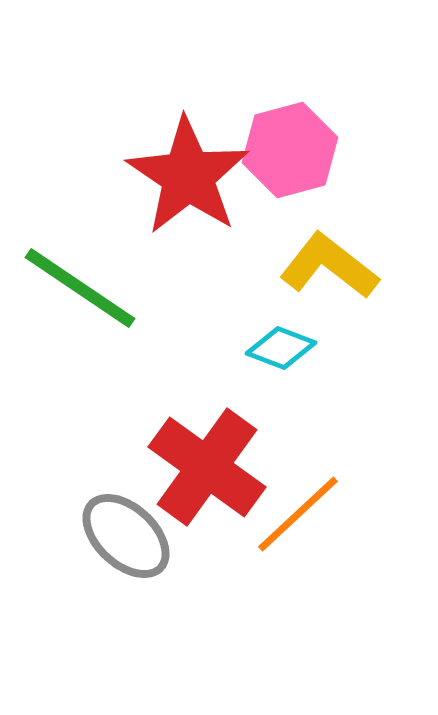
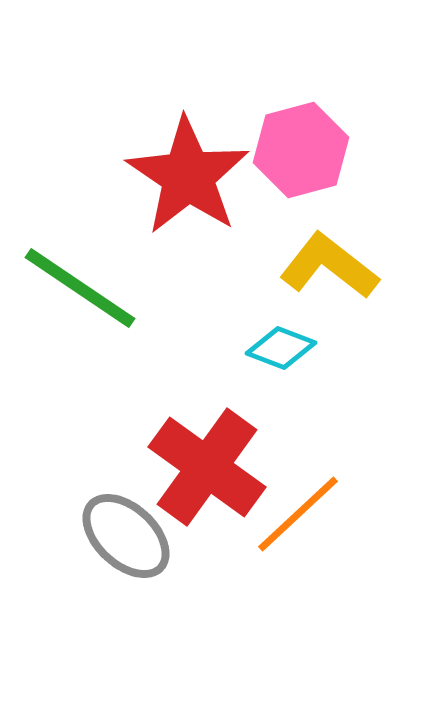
pink hexagon: moved 11 px right
